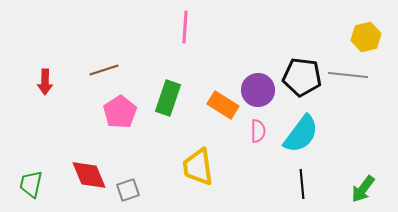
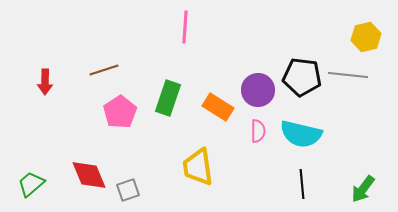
orange rectangle: moved 5 px left, 2 px down
cyan semicircle: rotated 66 degrees clockwise
green trapezoid: rotated 36 degrees clockwise
